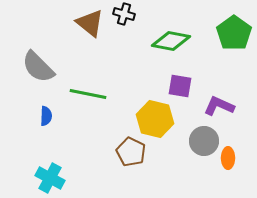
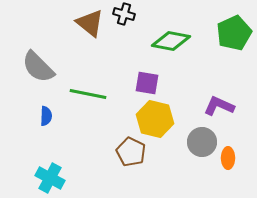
green pentagon: rotated 12 degrees clockwise
purple square: moved 33 px left, 3 px up
gray circle: moved 2 px left, 1 px down
